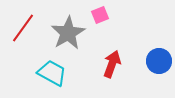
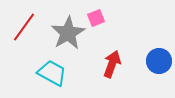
pink square: moved 4 px left, 3 px down
red line: moved 1 px right, 1 px up
